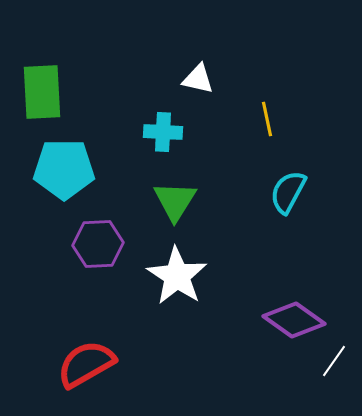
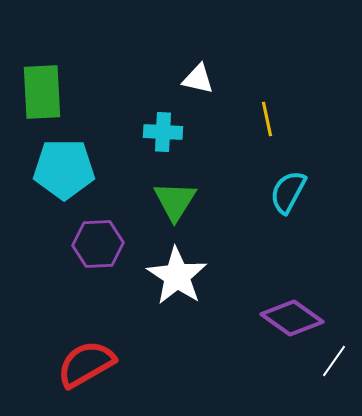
purple diamond: moved 2 px left, 2 px up
